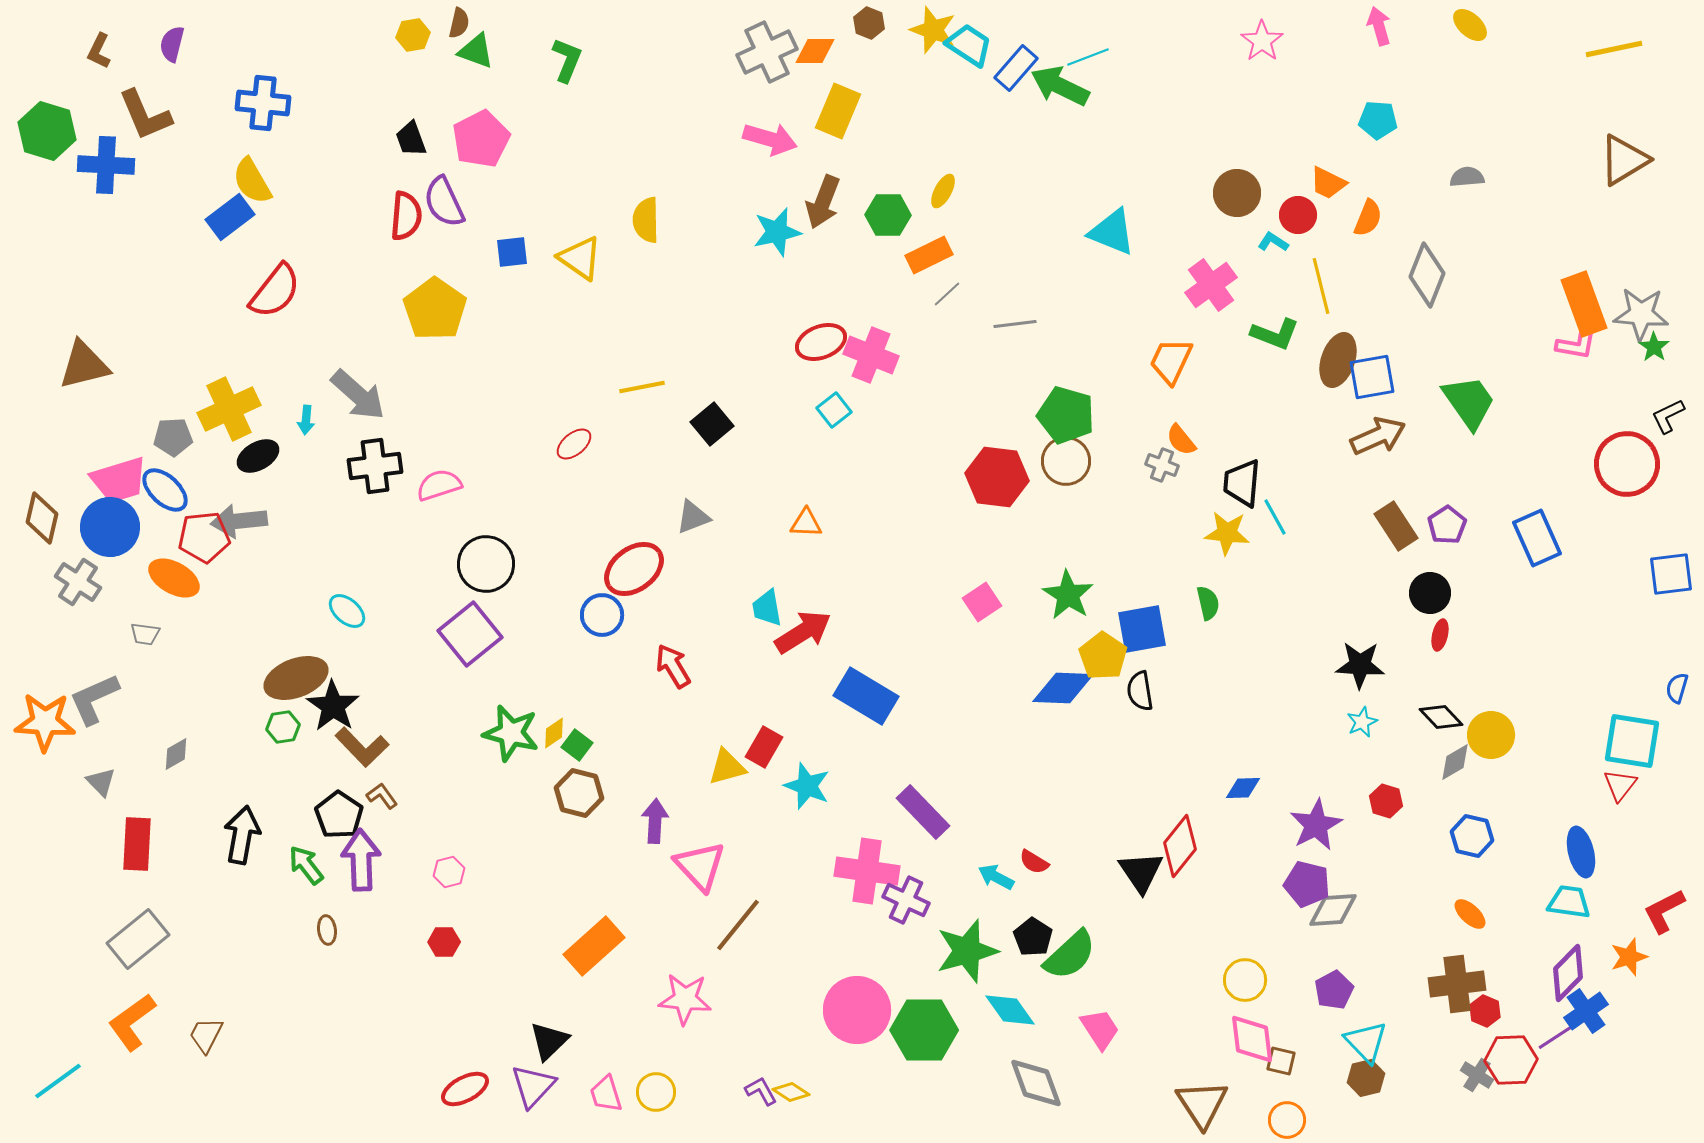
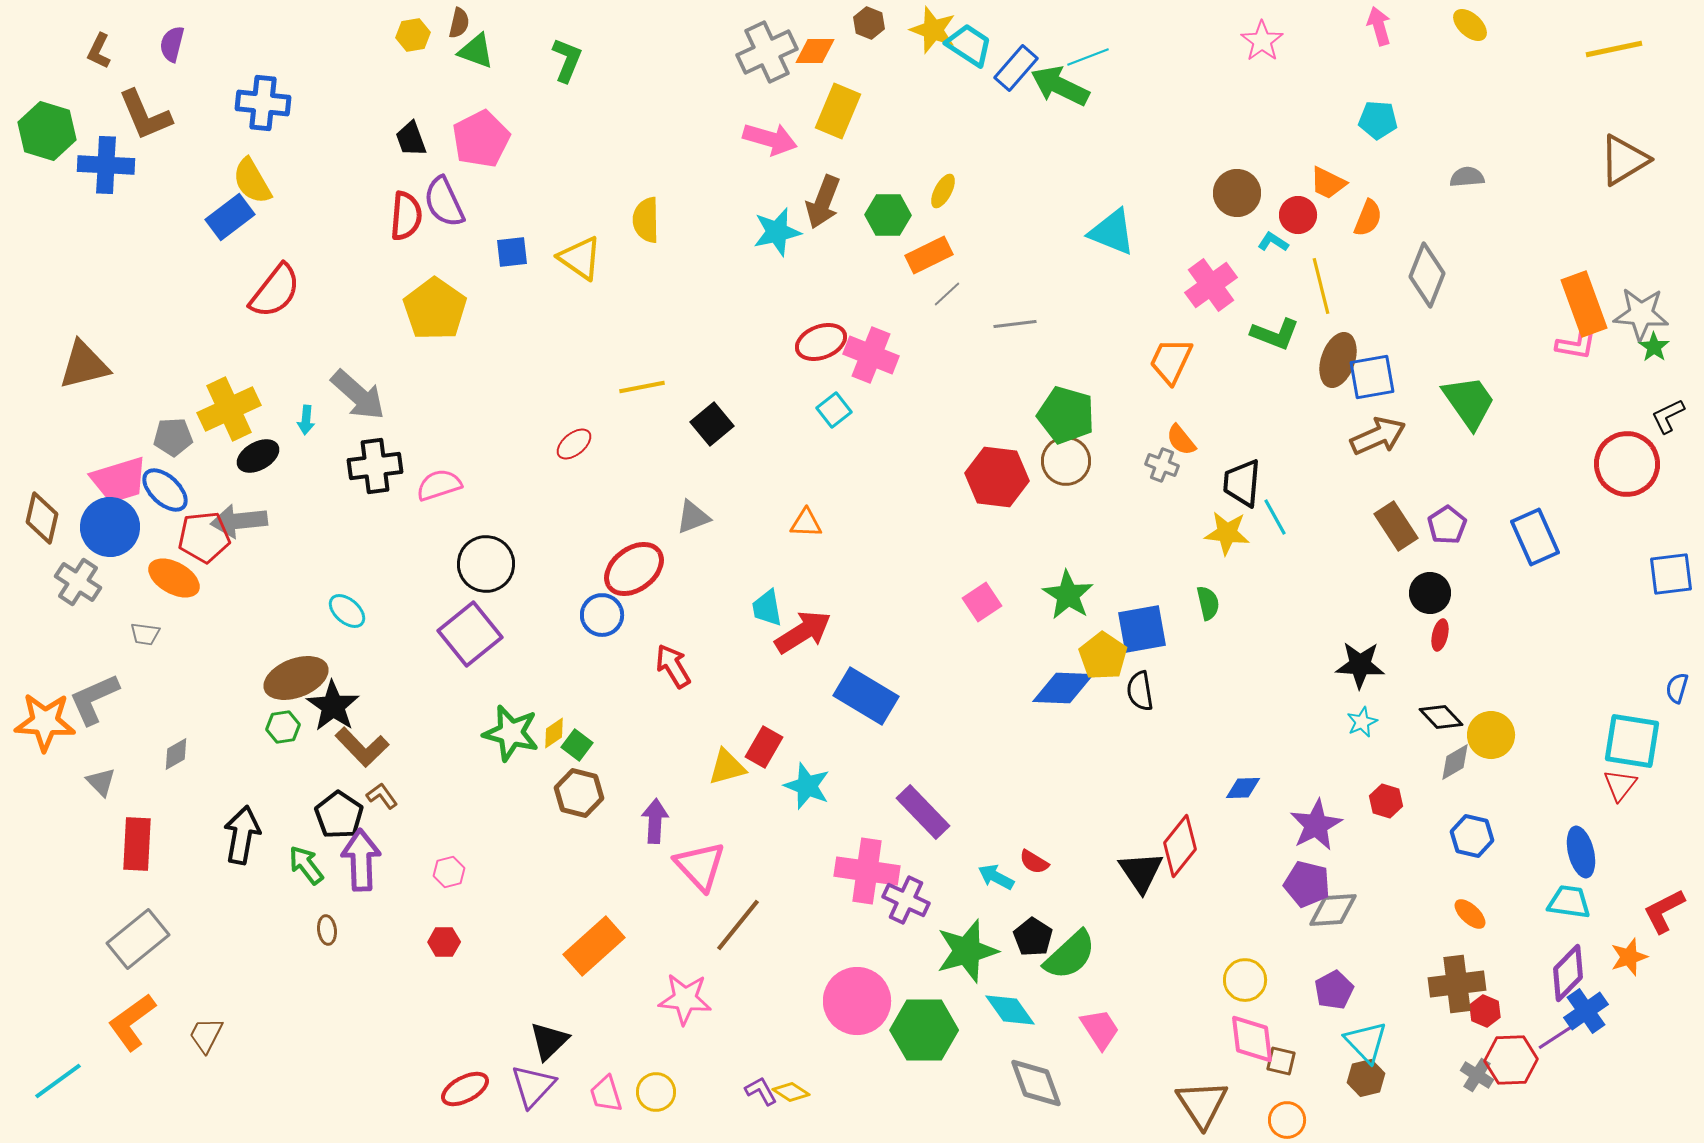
blue rectangle at (1537, 538): moved 2 px left, 1 px up
pink circle at (857, 1010): moved 9 px up
